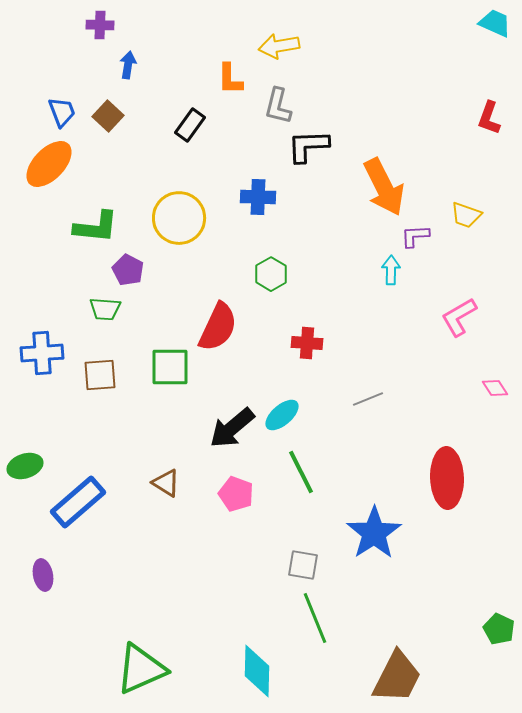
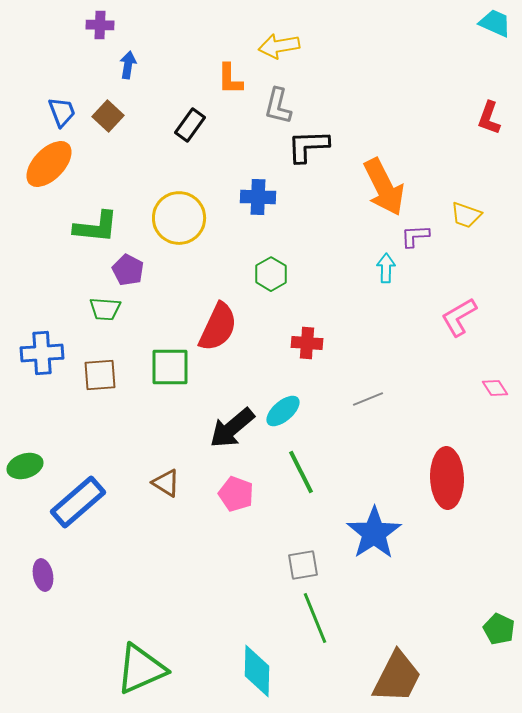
cyan arrow at (391, 270): moved 5 px left, 2 px up
cyan ellipse at (282, 415): moved 1 px right, 4 px up
gray square at (303, 565): rotated 20 degrees counterclockwise
